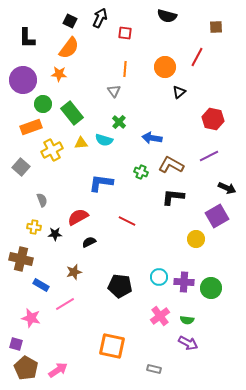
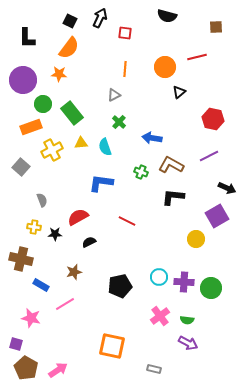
red line at (197, 57): rotated 48 degrees clockwise
gray triangle at (114, 91): moved 4 px down; rotated 40 degrees clockwise
cyan semicircle at (104, 140): moved 1 px right, 7 px down; rotated 54 degrees clockwise
black pentagon at (120, 286): rotated 20 degrees counterclockwise
